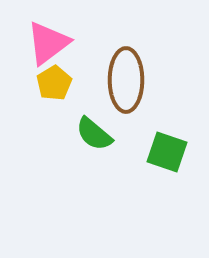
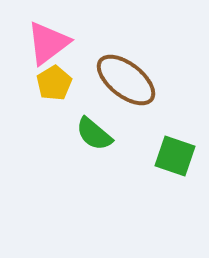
brown ellipse: rotated 52 degrees counterclockwise
green square: moved 8 px right, 4 px down
